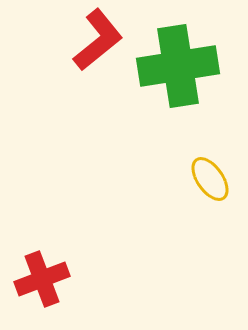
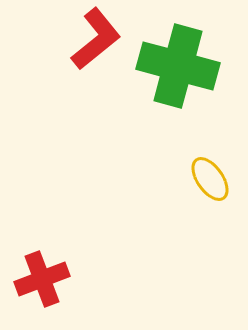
red L-shape: moved 2 px left, 1 px up
green cross: rotated 24 degrees clockwise
